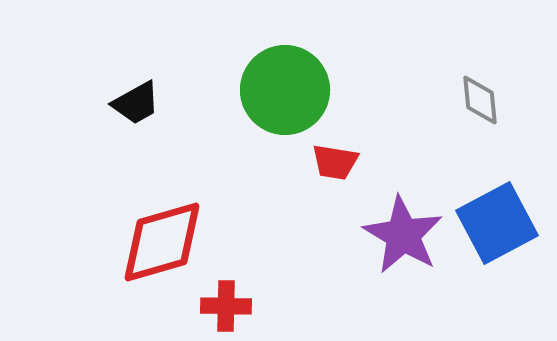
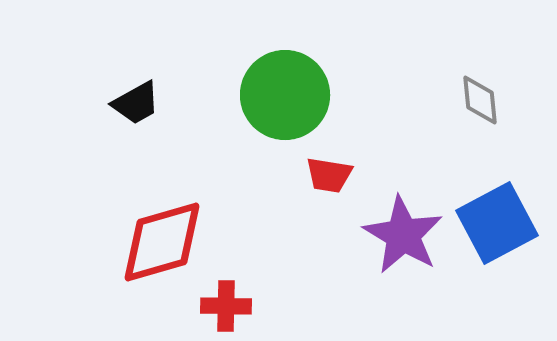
green circle: moved 5 px down
red trapezoid: moved 6 px left, 13 px down
